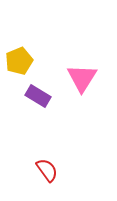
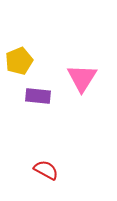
purple rectangle: rotated 25 degrees counterclockwise
red semicircle: moved 1 px left; rotated 25 degrees counterclockwise
